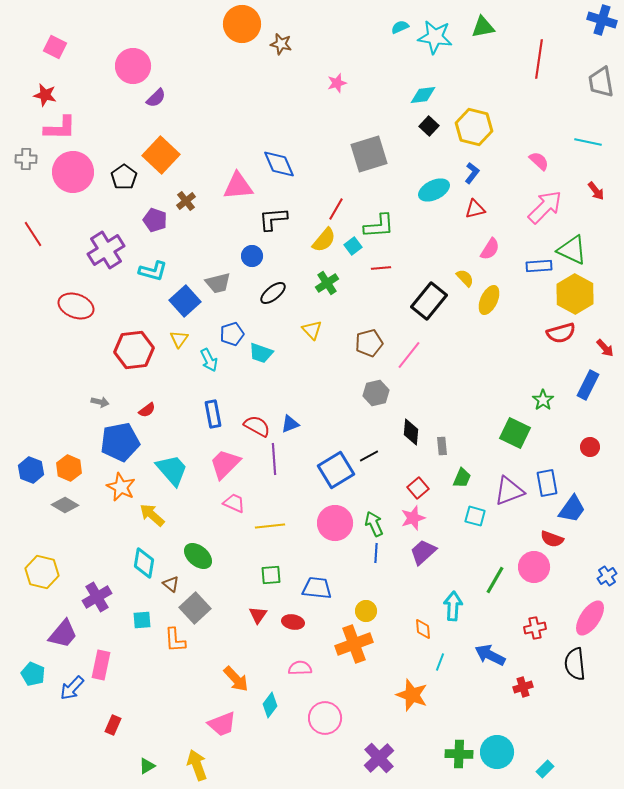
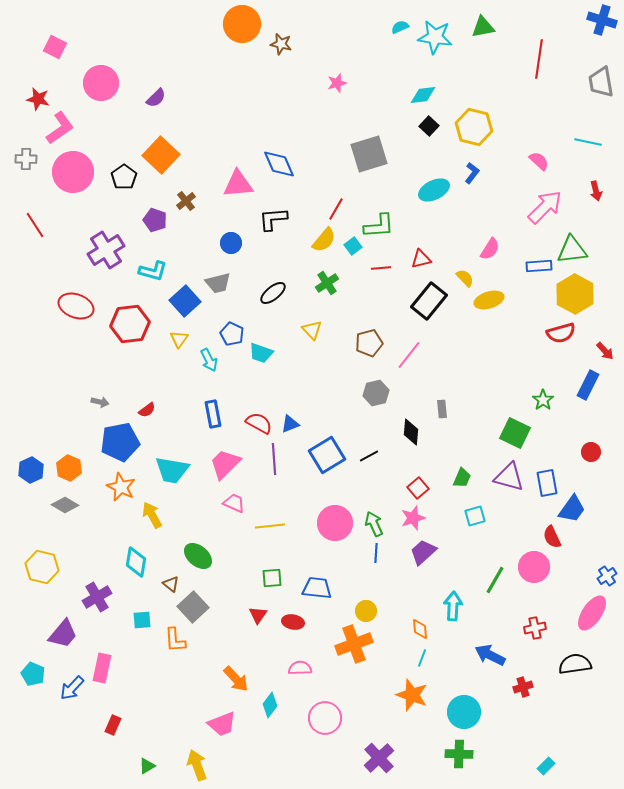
pink circle at (133, 66): moved 32 px left, 17 px down
red star at (45, 95): moved 7 px left, 4 px down
pink L-shape at (60, 128): rotated 36 degrees counterclockwise
pink triangle at (238, 186): moved 2 px up
red arrow at (596, 191): rotated 24 degrees clockwise
red triangle at (475, 209): moved 54 px left, 50 px down
red line at (33, 234): moved 2 px right, 9 px up
green triangle at (572, 250): rotated 32 degrees counterclockwise
blue circle at (252, 256): moved 21 px left, 13 px up
yellow ellipse at (489, 300): rotated 48 degrees clockwise
blue pentagon at (232, 334): rotated 30 degrees counterclockwise
red arrow at (605, 348): moved 3 px down
red hexagon at (134, 350): moved 4 px left, 26 px up
red semicircle at (257, 426): moved 2 px right, 3 px up
gray rectangle at (442, 446): moved 37 px up
red circle at (590, 447): moved 1 px right, 5 px down
blue hexagon at (31, 470): rotated 15 degrees clockwise
cyan trapezoid at (172, 470): rotated 141 degrees clockwise
blue square at (336, 470): moved 9 px left, 15 px up
purple triangle at (509, 491): moved 14 px up; rotated 36 degrees clockwise
yellow arrow at (152, 515): rotated 20 degrees clockwise
cyan square at (475, 516): rotated 30 degrees counterclockwise
red semicircle at (552, 539): moved 2 px up; rotated 45 degrees clockwise
cyan diamond at (144, 563): moved 8 px left, 1 px up
yellow hexagon at (42, 572): moved 5 px up
green square at (271, 575): moved 1 px right, 3 px down
gray square at (195, 608): moved 2 px left, 1 px up
pink ellipse at (590, 618): moved 2 px right, 5 px up
orange diamond at (423, 629): moved 3 px left
cyan line at (440, 662): moved 18 px left, 4 px up
black semicircle at (575, 664): rotated 88 degrees clockwise
pink rectangle at (101, 665): moved 1 px right, 3 px down
cyan circle at (497, 752): moved 33 px left, 40 px up
cyan rectangle at (545, 769): moved 1 px right, 3 px up
